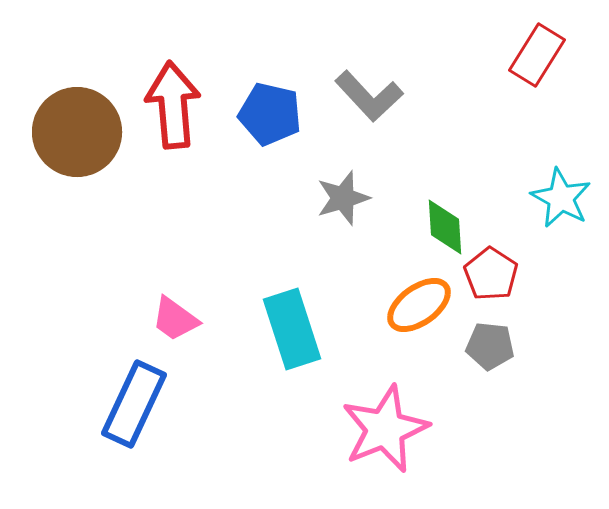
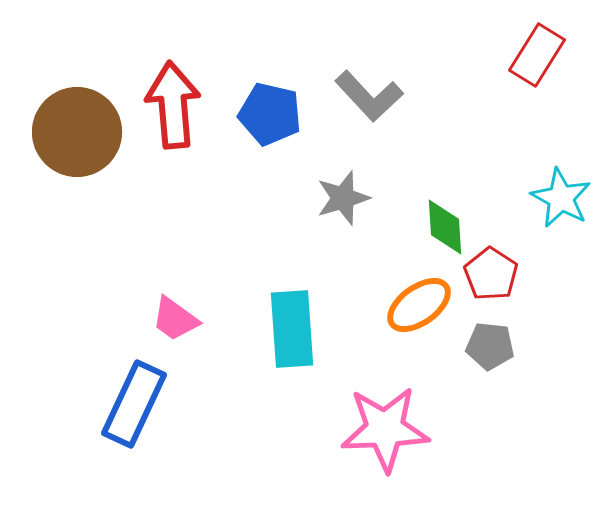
cyan rectangle: rotated 14 degrees clockwise
pink star: rotated 20 degrees clockwise
